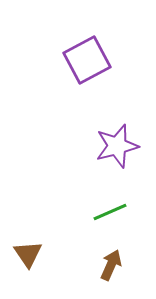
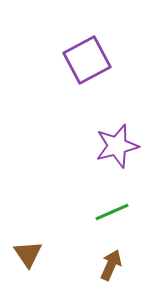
green line: moved 2 px right
